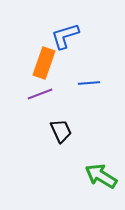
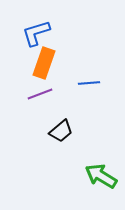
blue L-shape: moved 29 px left, 3 px up
black trapezoid: rotated 75 degrees clockwise
